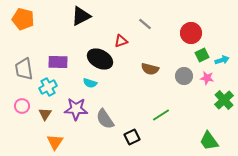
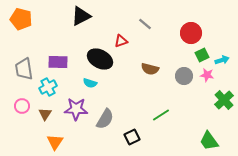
orange pentagon: moved 2 px left
pink star: moved 3 px up
gray semicircle: rotated 115 degrees counterclockwise
